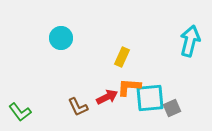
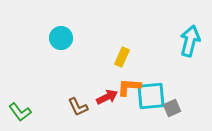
cyan square: moved 1 px right, 2 px up
